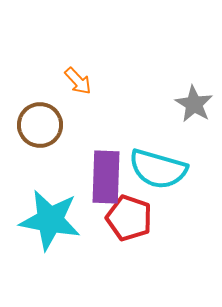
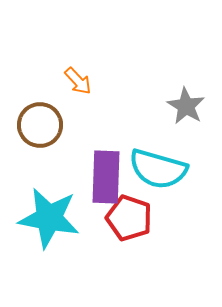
gray star: moved 8 px left, 2 px down
cyan star: moved 1 px left, 2 px up
